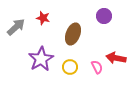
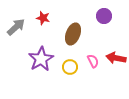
pink semicircle: moved 4 px left, 6 px up
